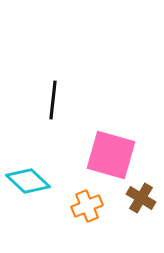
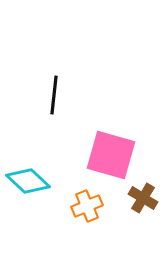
black line: moved 1 px right, 5 px up
brown cross: moved 2 px right
